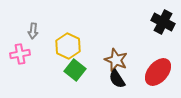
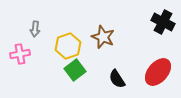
gray arrow: moved 2 px right, 2 px up
yellow hexagon: rotated 15 degrees clockwise
brown star: moved 13 px left, 23 px up
green square: rotated 15 degrees clockwise
